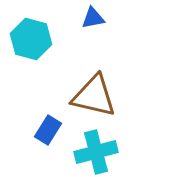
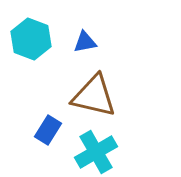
blue triangle: moved 8 px left, 24 px down
cyan hexagon: rotated 6 degrees clockwise
cyan cross: rotated 15 degrees counterclockwise
